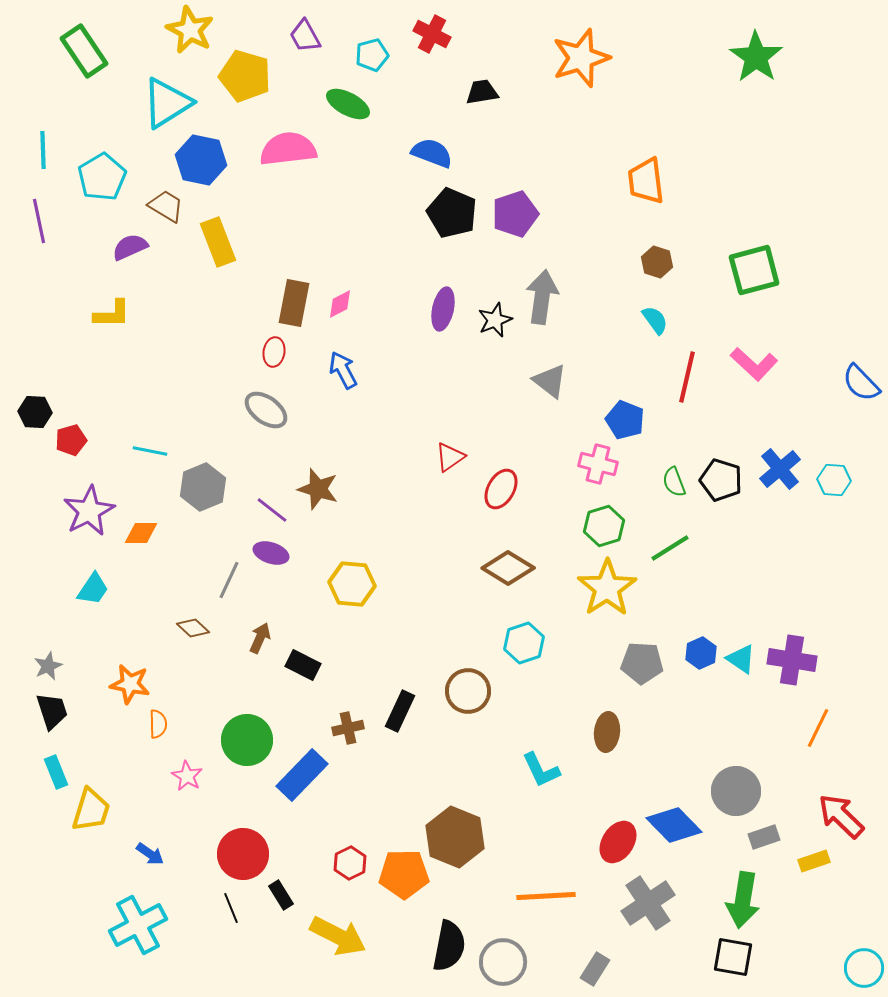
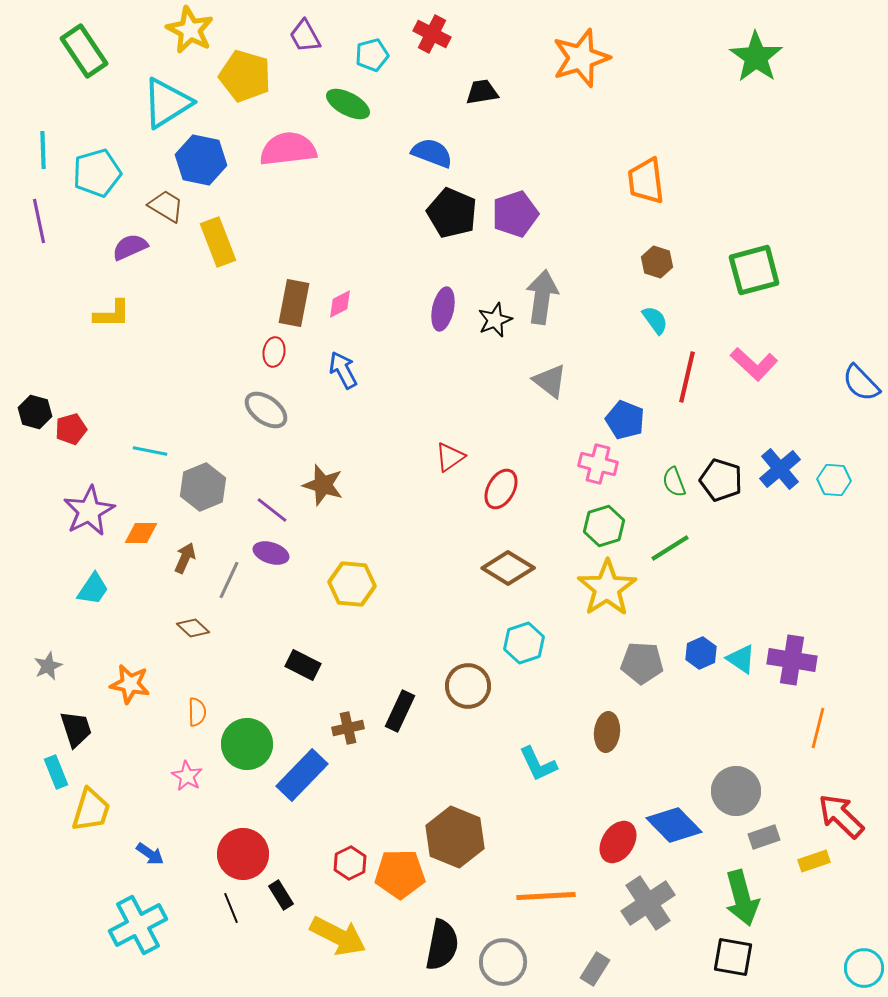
cyan pentagon at (102, 177): moved 5 px left, 4 px up; rotated 15 degrees clockwise
black hexagon at (35, 412): rotated 12 degrees clockwise
red pentagon at (71, 440): moved 11 px up
brown star at (318, 489): moved 5 px right, 4 px up
brown arrow at (260, 638): moved 75 px left, 80 px up
brown circle at (468, 691): moved 5 px up
black trapezoid at (52, 711): moved 24 px right, 18 px down
orange semicircle at (158, 724): moved 39 px right, 12 px up
orange line at (818, 728): rotated 12 degrees counterclockwise
green circle at (247, 740): moved 4 px down
cyan L-shape at (541, 770): moved 3 px left, 6 px up
orange pentagon at (404, 874): moved 4 px left
green arrow at (743, 900): moved 1 px left, 2 px up; rotated 24 degrees counterclockwise
black semicircle at (449, 946): moved 7 px left, 1 px up
